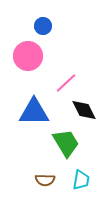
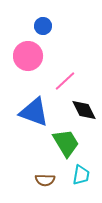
pink line: moved 1 px left, 2 px up
blue triangle: rotated 20 degrees clockwise
cyan trapezoid: moved 5 px up
